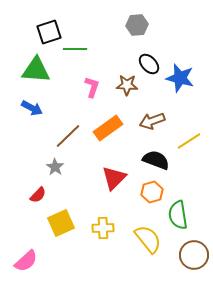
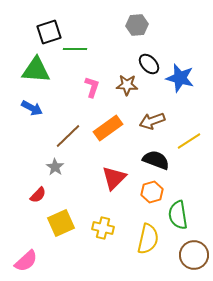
yellow cross: rotated 15 degrees clockwise
yellow semicircle: rotated 52 degrees clockwise
